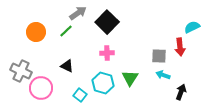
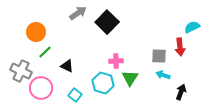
green line: moved 21 px left, 21 px down
pink cross: moved 9 px right, 8 px down
cyan square: moved 5 px left
